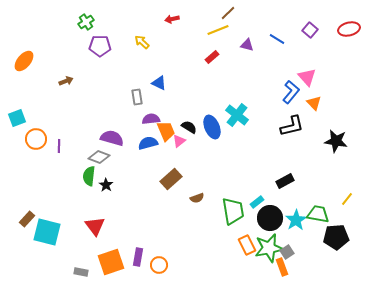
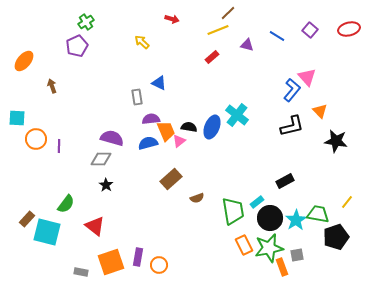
red arrow at (172, 19): rotated 152 degrees counterclockwise
blue line at (277, 39): moved 3 px up
purple pentagon at (100, 46): moved 23 px left; rotated 25 degrees counterclockwise
brown arrow at (66, 81): moved 14 px left, 5 px down; rotated 88 degrees counterclockwise
blue L-shape at (291, 92): moved 1 px right, 2 px up
orange triangle at (314, 103): moved 6 px right, 8 px down
cyan square at (17, 118): rotated 24 degrees clockwise
black semicircle at (189, 127): rotated 21 degrees counterclockwise
blue ellipse at (212, 127): rotated 45 degrees clockwise
gray diamond at (99, 157): moved 2 px right, 2 px down; rotated 20 degrees counterclockwise
green semicircle at (89, 176): moved 23 px left, 28 px down; rotated 150 degrees counterclockwise
yellow line at (347, 199): moved 3 px down
red triangle at (95, 226): rotated 15 degrees counterclockwise
black pentagon at (336, 237): rotated 15 degrees counterclockwise
orange rectangle at (247, 245): moved 3 px left
gray square at (287, 252): moved 10 px right, 3 px down; rotated 24 degrees clockwise
